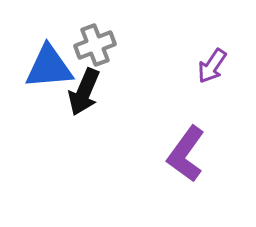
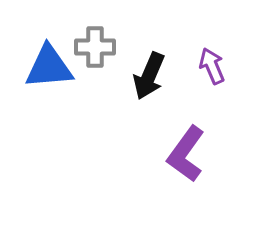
gray cross: moved 2 px down; rotated 21 degrees clockwise
purple arrow: rotated 123 degrees clockwise
black arrow: moved 65 px right, 16 px up
